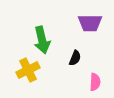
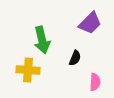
purple trapezoid: rotated 45 degrees counterclockwise
yellow cross: rotated 30 degrees clockwise
